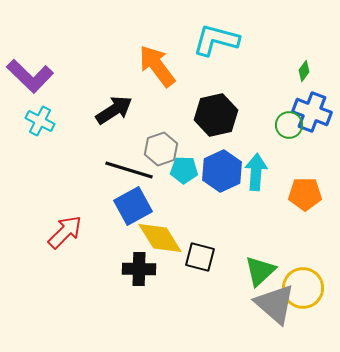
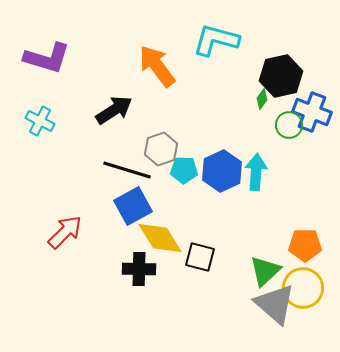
green diamond: moved 42 px left, 28 px down
purple L-shape: moved 17 px right, 18 px up; rotated 27 degrees counterclockwise
black hexagon: moved 65 px right, 39 px up
black line: moved 2 px left
orange pentagon: moved 51 px down
green triangle: moved 5 px right
